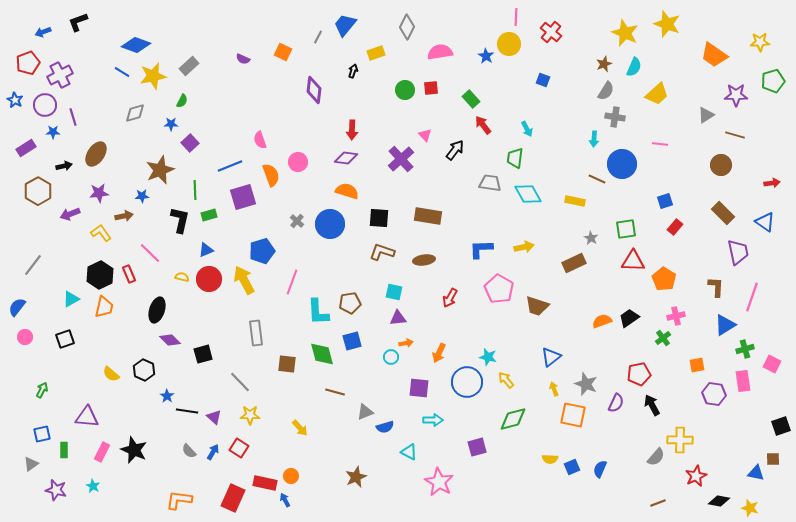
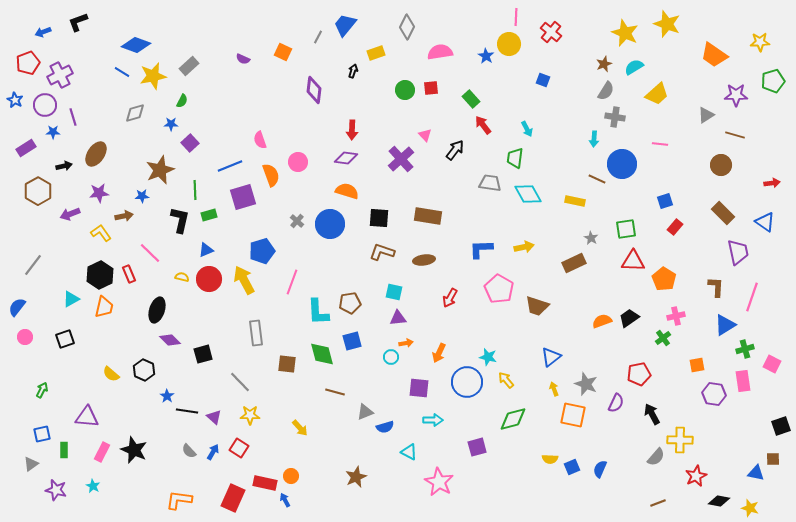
cyan semicircle at (634, 67): rotated 144 degrees counterclockwise
black arrow at (652, 405): moved 9 px down
